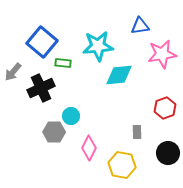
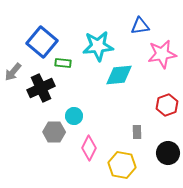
red hexagon: moved 2 px right, 3 px up
cyan circle: moved 3 px right
